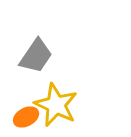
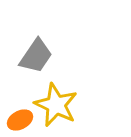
orange ellipse: moved 6 px left, 3 px down
